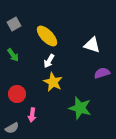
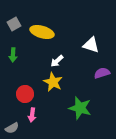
yellow ellipse: moved 5 px left, 4 px up; rotated 30 degrees counterclockwise
white triangle: moved 1 px left
green arrow: rotated 40 degrees clockwise
white arrow: moved 8 px right; rotated 16 degrees clockwise
red circle: moved 8 px right
